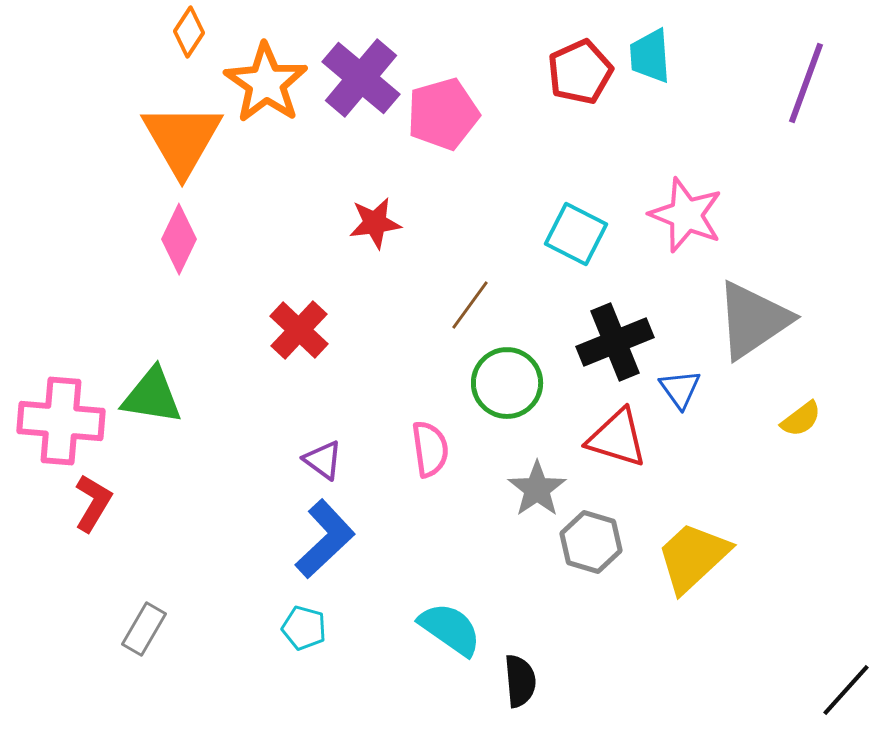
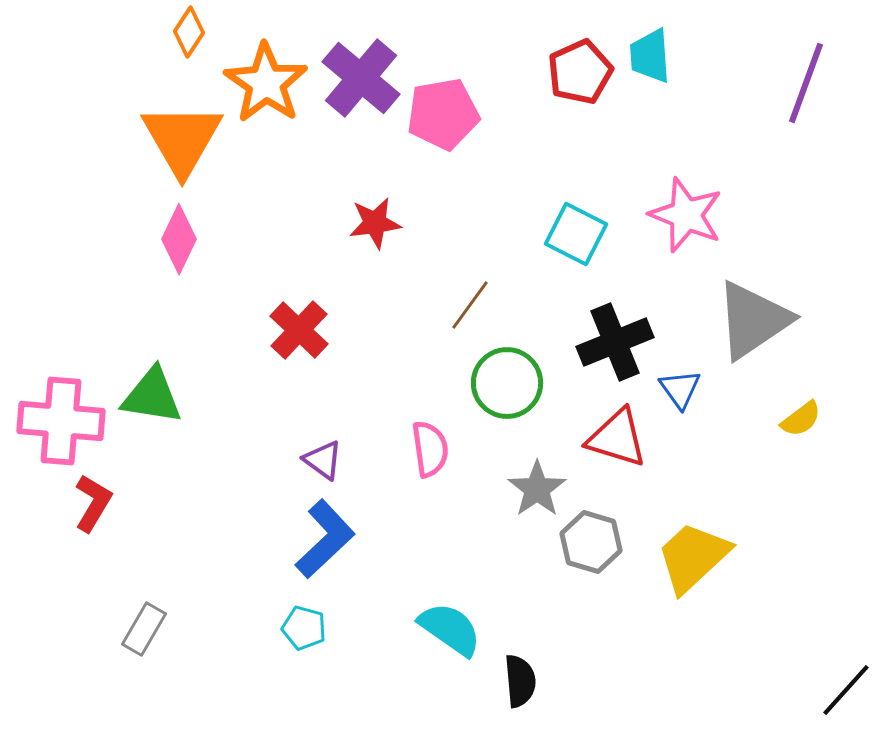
pink pentagon: rotated 6 degrees clockwise
